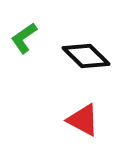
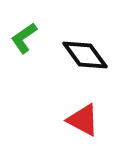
black diamond: moved 1 px left, 1 px up; rotated 9 degrees clockwise
